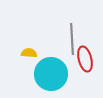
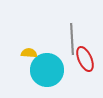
red ellipse: rotated 10 degrees counterclockwise
cyan circle: moved 4 px left, 4 px up
